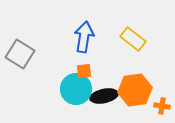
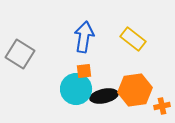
orange cross: rotated 21 degrees counterclockwise
